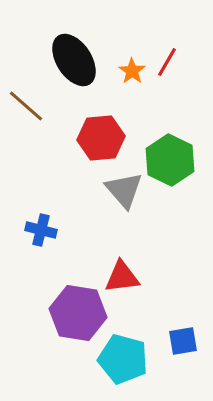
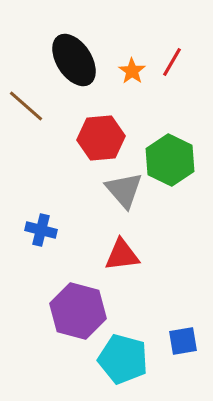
red line: moved 5 px right
red triangle: moved 22 px up
purple hexagon: moved 2 px up; rotated 6 degrees clockwise
